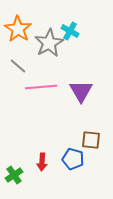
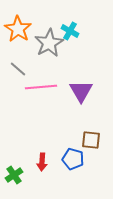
gray line: moved 3 px down
